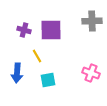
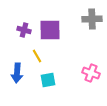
gray cross: moved 2 px up
purple square: moved 1 px left
